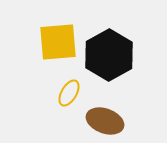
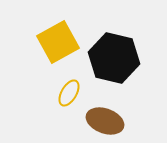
yellow square: rotated 24 degrees counterclockwise
black hexagon: moved 5 px right, 3 px down; rotated 18 degrees counterclockwise
